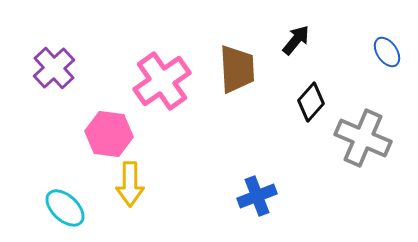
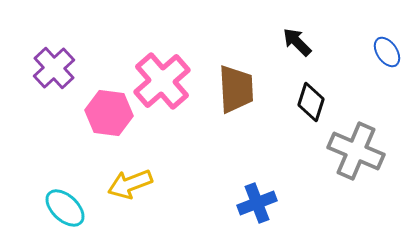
black arrow: moved 1 px right, 2 px down; rotated 84 degrees counterclockwise
brown trapezoid: moved 1 px left, 20 px down
pink cross: rotated 6 degrees counterclockwise
black diamond: rotated 24 degrees counterclockwise
pink hexagon: moved 21 px up
gray cross: moved 7 px left, 13 px down
yellow arrow: rotated 69 degrees clockwise
blue cross: moved 7 px down
